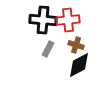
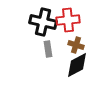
black cross: moved 2 px down; rotated 8 degrees clockwise
gray rectangle: rotated 35 degrees counterclockwise
black diamond: moved 2 px left
